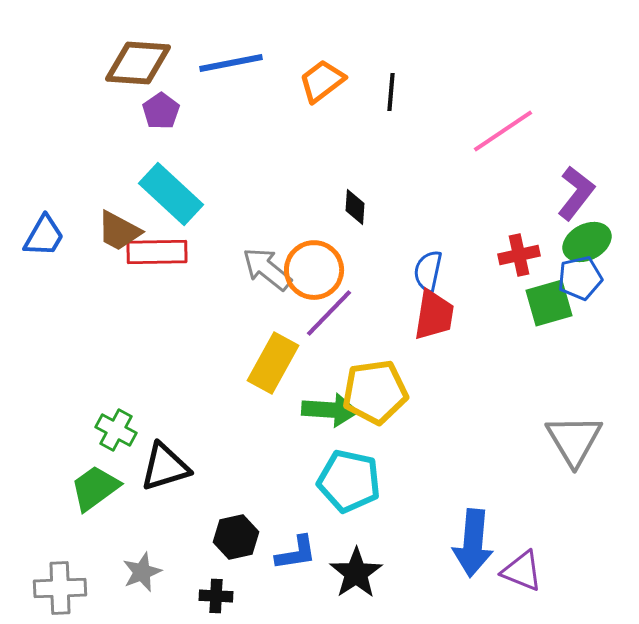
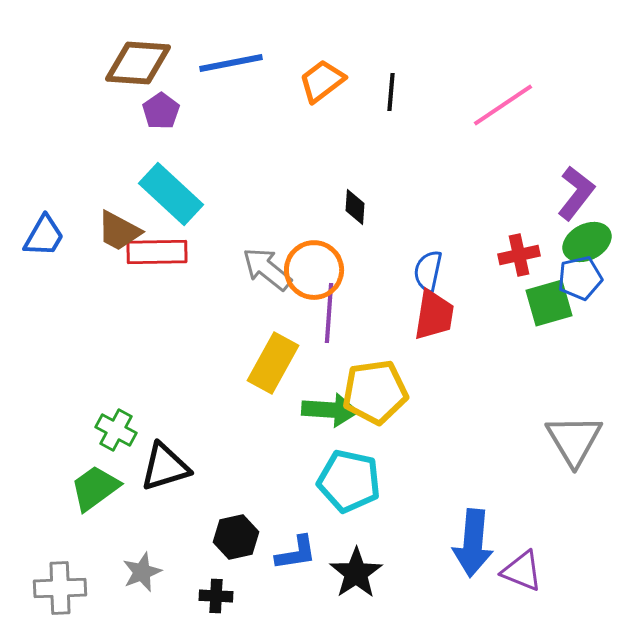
pink line: moved 26 px up
purple line: rotated 40 degrees counterclockwise
